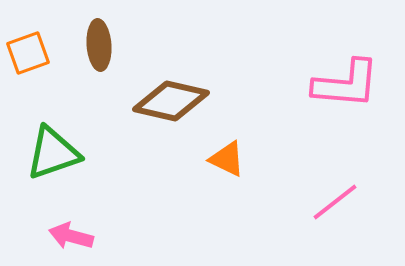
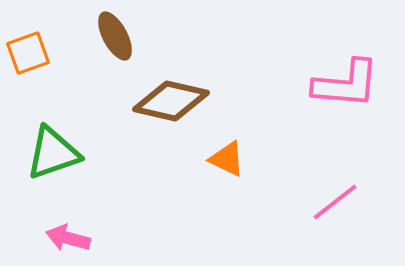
brown ellipse: moved 16 px right, 9 px up; rotated 24 degrees counterclockwise
pink arrow: moved 3 px left, 2 px down
